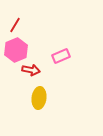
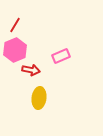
pink hexagon: moved 1 px left
